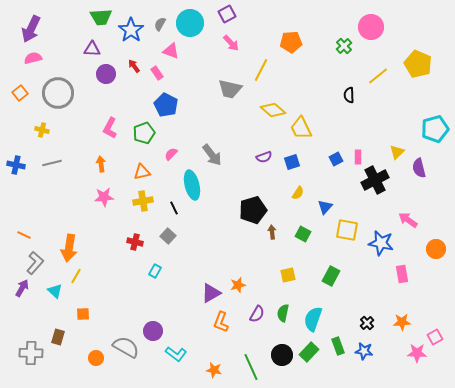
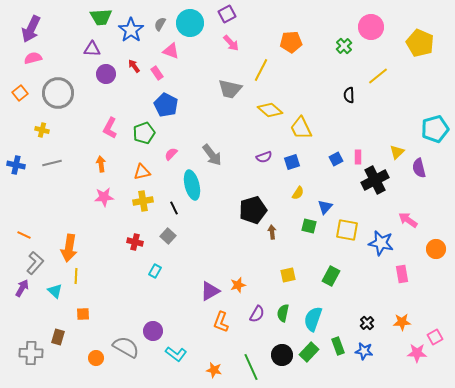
yellow pentagon at (418, 64): moved 2 px right, 21 px up
yellow diamond at (273, 110): moved 3 px left
green square at (303, 234): moved 6 px right, 8 px up; rotated 14 degrees counterclockwise
yellow line at (76, 276): rotated 28 degrees counterclockwise
purple triangle at (211, 293): moved 1 px left, 2 px up
